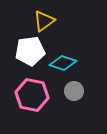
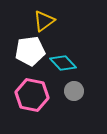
cyan diamond: rotated 28 degrees clockwise
